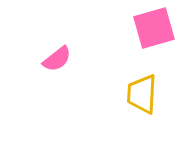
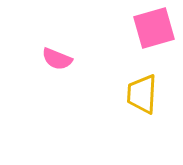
pink semicircle: rotated 60 degrees clockwise
